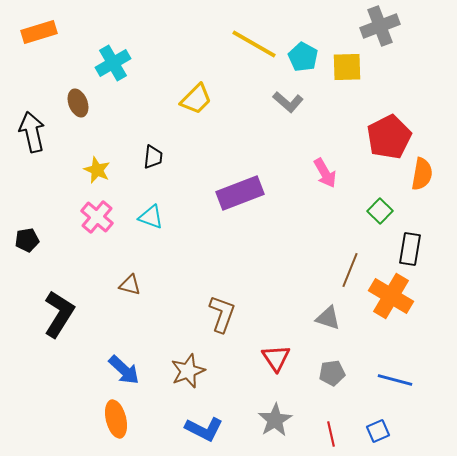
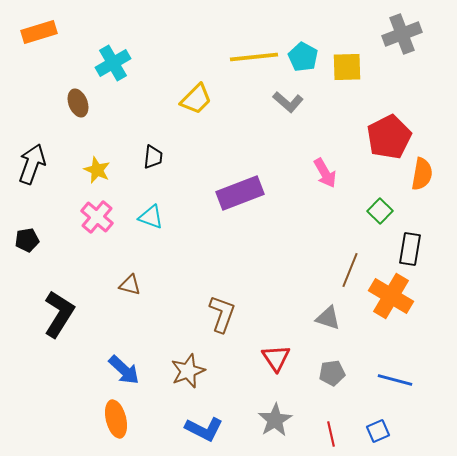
gray cross: moved 22 px right, 8 px down
yellow line: moved 13 px down; rotated 36 degrees counterclockwise
black arrow: moved 32 px down; rotated 33 degrees clockwise
